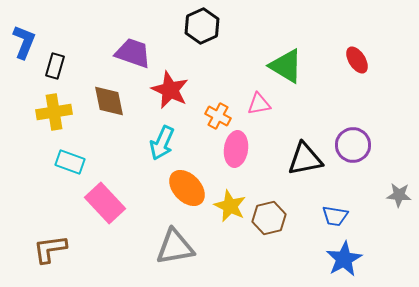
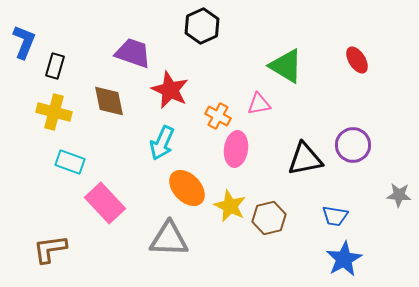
yellow cross: rotated 24 degrees clockwise
gray triangle: moved 6 px left, 8 px up; rotated 12 degrees clockwise
